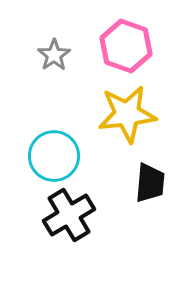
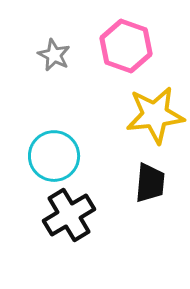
gray star: rotated 12 degrees counterclockwise
yellow star: moved 28 px right, 1 px down
